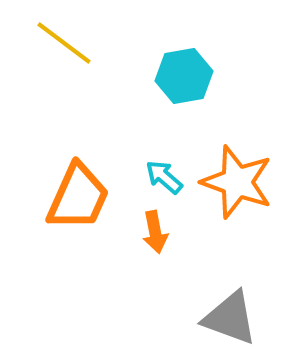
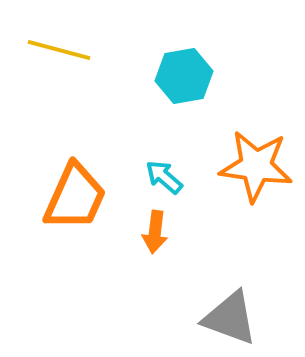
yellow line: moved 5 px left, 7 px down; rotated 22 degrees counterclockwise
orange star: moved 19 px right, 16 px up; rotated 12 degrees counterclockwise
orange trapezoid: moved 3 px left
orange arrow: rotated 18 degrees clockwise
